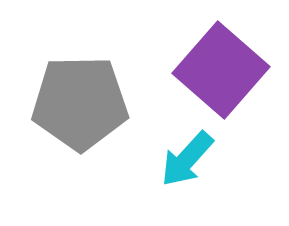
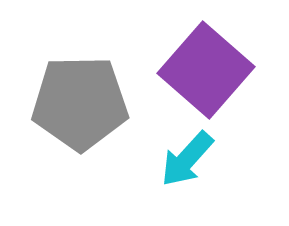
purple square: moved 15 px left
